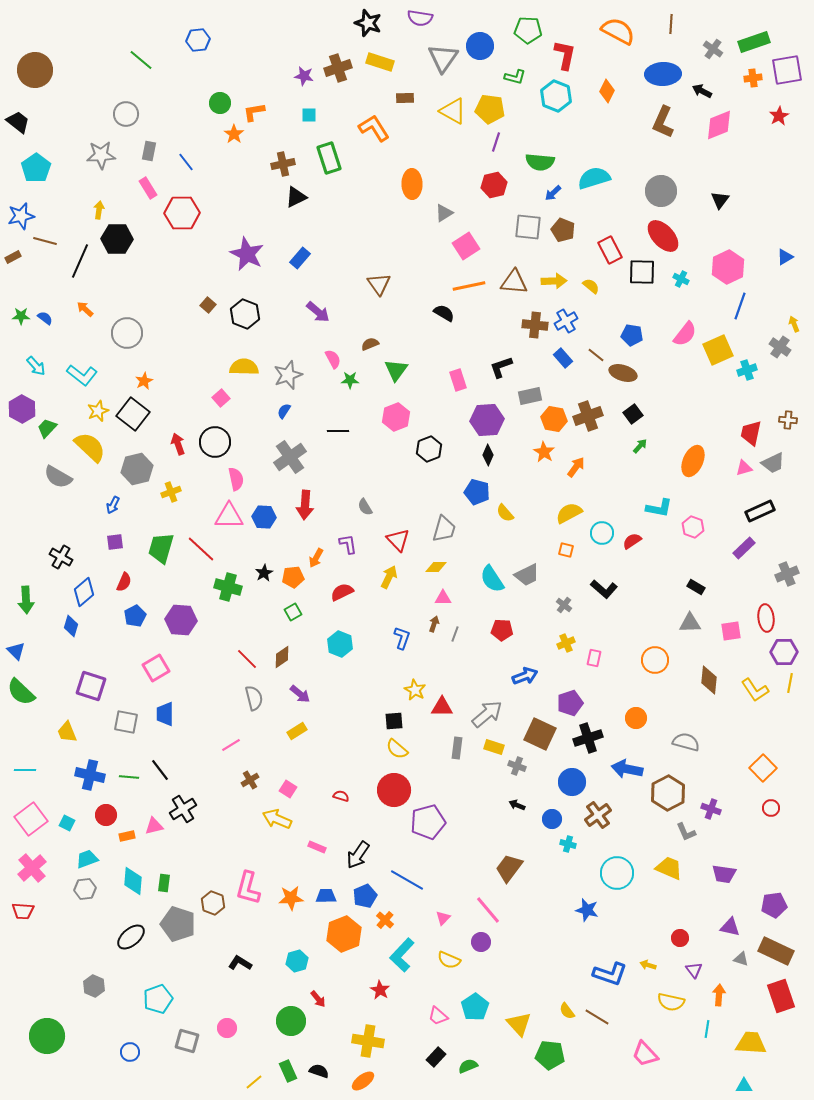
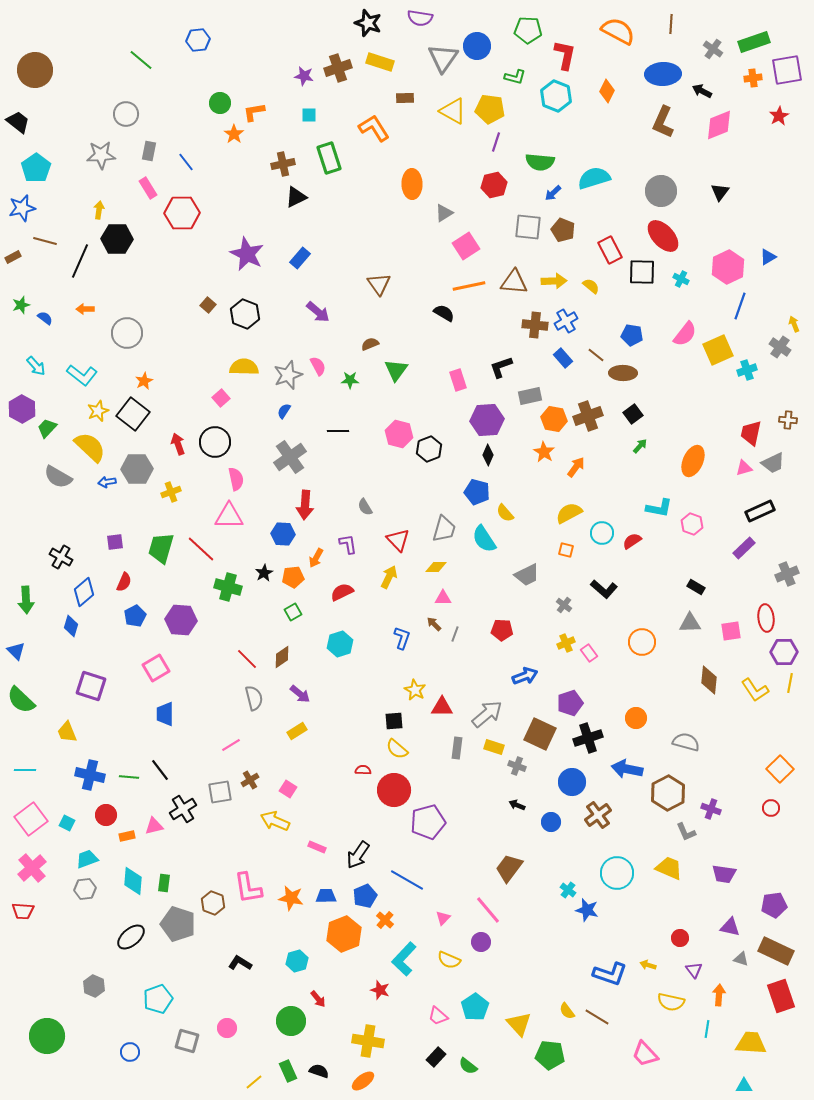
blue circle at (480, 46): moved 3 px left
black triangle at (720, 200): moved 8 px up
blue star at (21, 216): moved 1 px right, 8 px up
blue triangle at (785, 257): moved 17 px left
orange arrow at (85, 309): rotated 42 degrees counterclockwise
green star at (21, 316): moved 11 px up; rotated 18 degrees counterclockwise
pink semicircle at (333, 359): moved 15 px left, 7 px down
brown ellipse at (623, 373): rotated 16 degrees counterclockwise
pink hexagon at (396, 417): moved 3 px right, 17 px down; rotated 24 degrees counterclockwise
gray hexagon at (137, 469): rotated 12 degrees clockwise
blue arrow at (113, 505): moved 6 px left, 23 px up; rotated 54 degrees clockwise
blue hexagon at (264, 517): moved 19 px right, 17 px down
pink hexagon at (693, 527): moved 1 px left, 3 px up
cyan semicircle at (492, 579): moved 8 px left, 40 px up
brown arrow at (434, 624): rotated 63 degrees counterclockwise
cyan hexagon at (340, 644): rotated 20 degrees clockwise
pink rectangle at (594, 658): moved 5 px left, 5 px up; rotated 48 degrees counterclockwise
orange circle at (655, 660): moved 13 px left, 18 px up
green semicircle at (21, 692): moved 8 px down
gray square at (126, 722): moved 94 px right, 70 px down; rotated 20 degrees counterclockwise
orange square at (763, 768): moved 17 px right, 1 px down
red semicircle at (341, 796): moved 22 px right, 26 px up; rotated 14 degrees counterclockwise
yellow arrow at (277, 819): moved 2 px left, 2 px down
blue circle at (552, 819): moved 1 px left, 3 px down
cyan cross at (568, 844): moved 46 px down; rotated 21 degrees clockwise
pink L-shape at (248, 888): rotated 24 degrees counterclockwise
orange star at (291, 898): rotated 15 degrees clockwise
cyan L-shape at (402, 955): moved 2 px right, 4 px down
red star at (380, 990): rotated 12 degrees counterclockwise
green semicircle at (468, 1066): rotated 120 degrees counterclockwise
